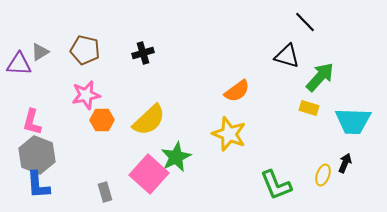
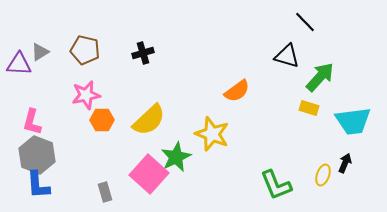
cyan trapezoid: rotated 9 degrees counterclockwise
yellow star: moved 17 px left
